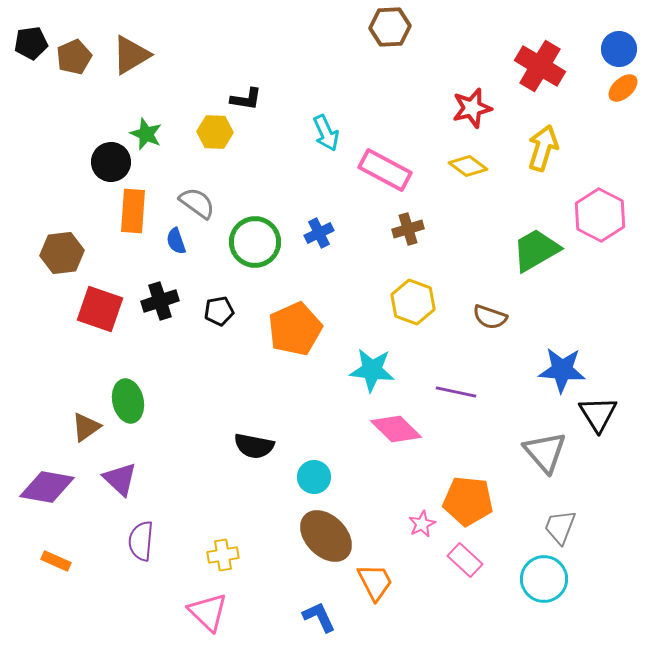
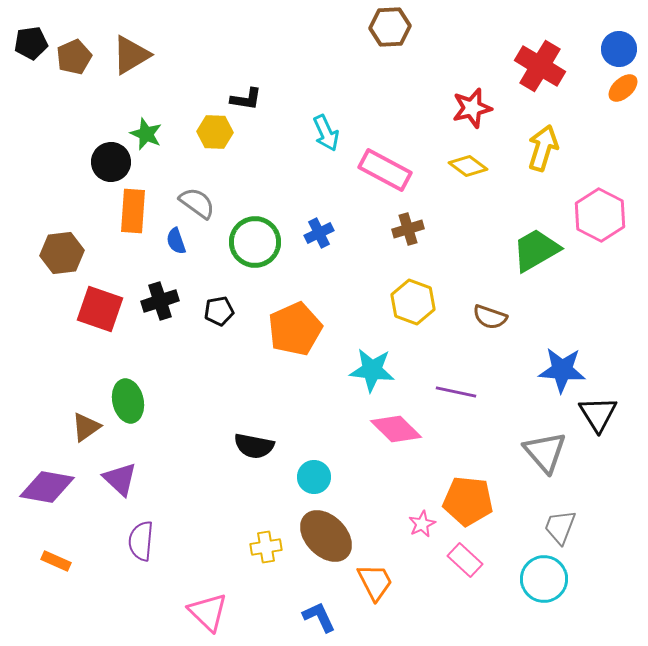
yellow cross at (223, 555): moved 43 px right, 8 px up
